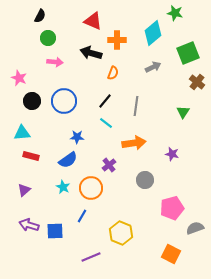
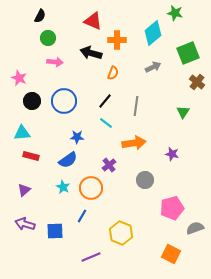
purple arrow: moved 4 px left, 1 px up
